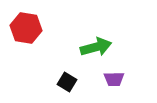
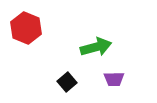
red hexagon: rotated 12 degrees clockwise
black square: rotated 18 degrees clockwise
